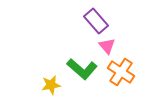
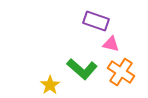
purple rectangle: rotated 30 degrees counterclockwise
pink triangle: moved 4 px right, 2 px up; rotated 36 degrees counterclockwise
yellow star: moved 1 px left; rotated 24 degrees counterclockwise
